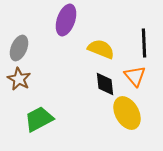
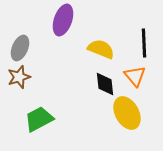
purple ellipse: moved 3 px left
gray ellipse: moved 1 px right
brown star: moved 2 px up; rotated 25 degrees clockwise
